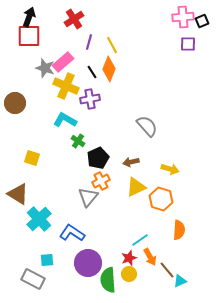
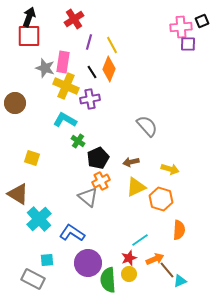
pink cross: moved 2 px left, 10 px down
pink rectangle: rotated 40 degrees counterclockwise
gray triangle: rotated 30 degrees counterclockwise
orange arrow: moved 5 px right, 2 px down; rotated 84 degrees counterclockwise
